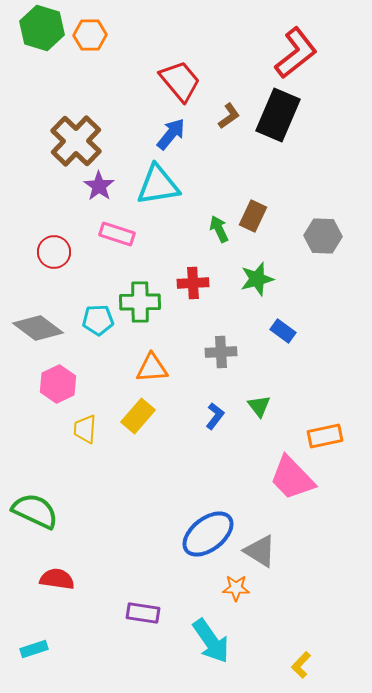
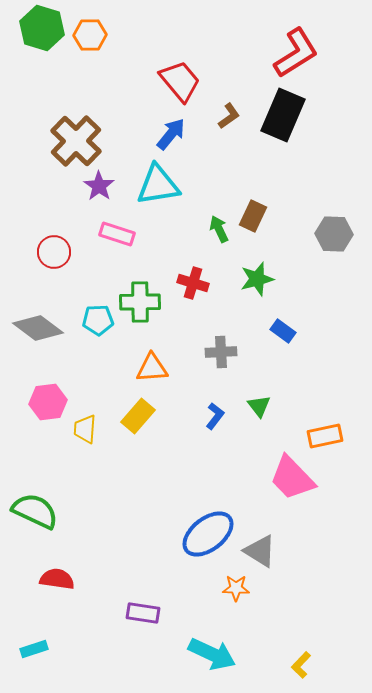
red L-shape: rotated 6 degrees clockwise
black rectangle: moved 5 px right
gray hexagon: moved 11 px right, 2 px up
red cross: rotated 20 degrees clockwise
pink hexagon: moved 10 px left, 18 px down; rotated 18 degrees clockwise
cyan arrow: moved 1 px right, 13 px down; rotated 30 degrees counterclockwise
